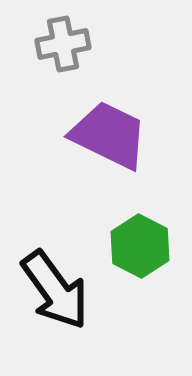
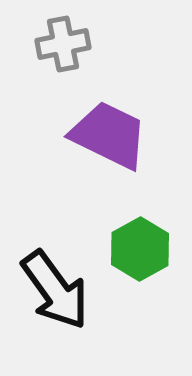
green hexagon: moved 3 px down; rotated 4 degrees clockwise
